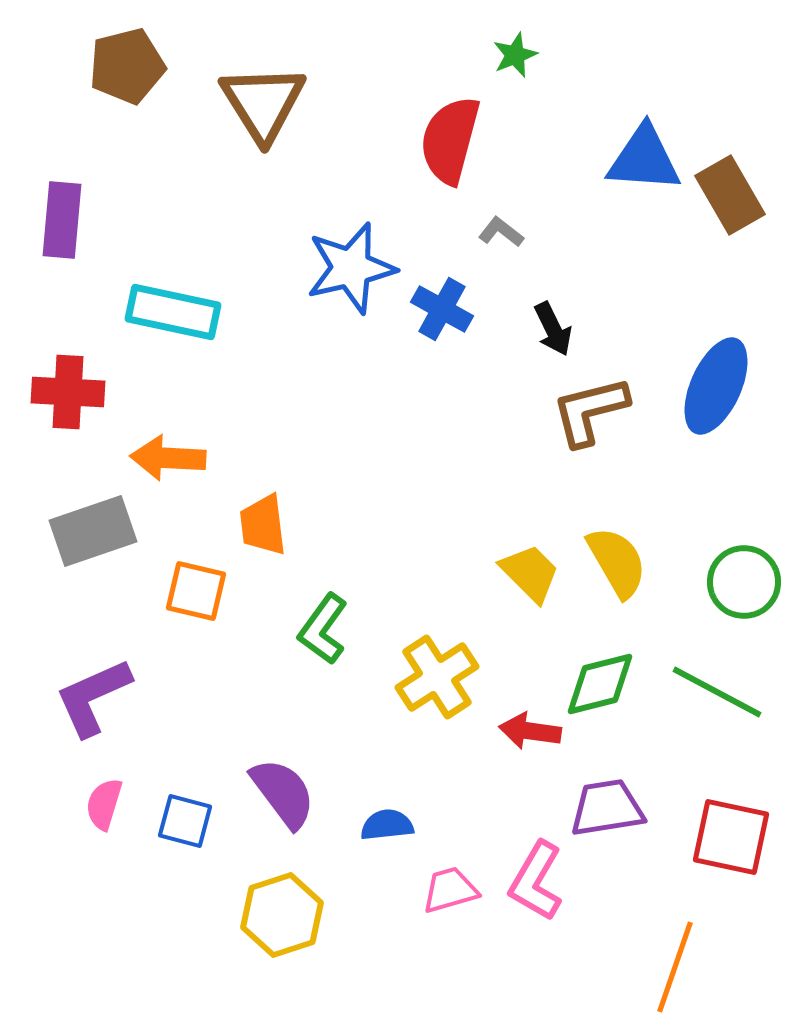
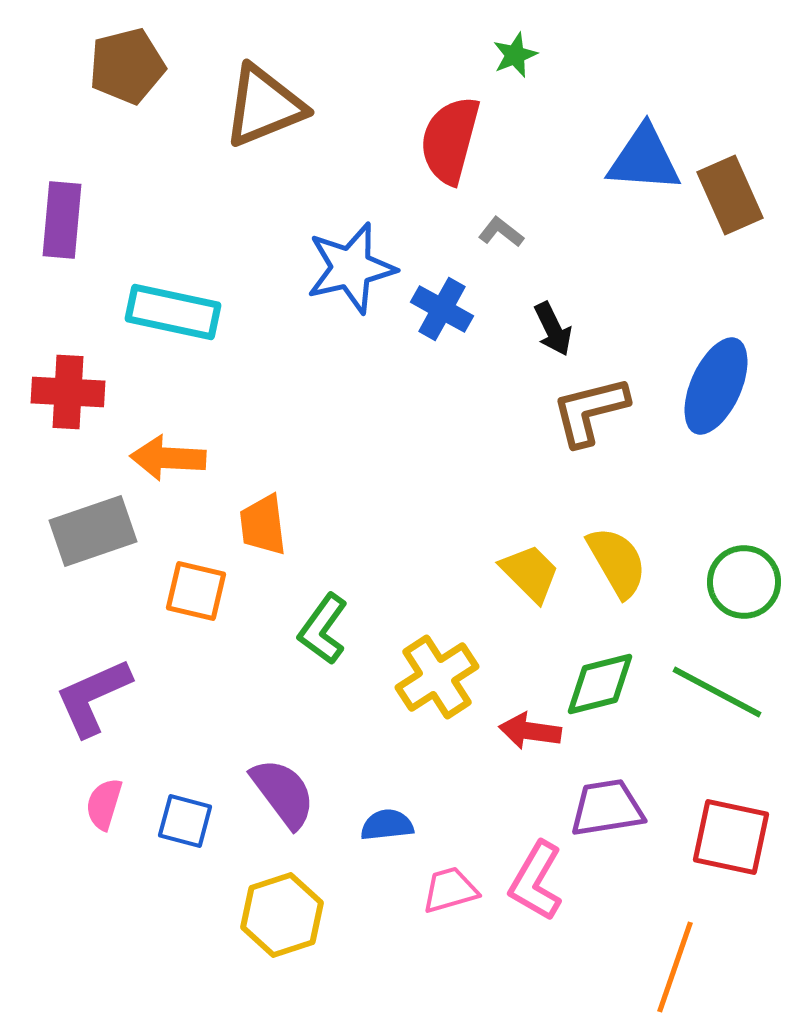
brown triangle: moved 1 px right, 3 px down; rotated 40 degrees clockwise
brown rectangle: rotated 6 degrees clockwise
